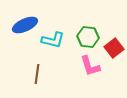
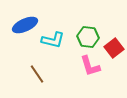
brown line: rotated 42 degrees counterclockwise
